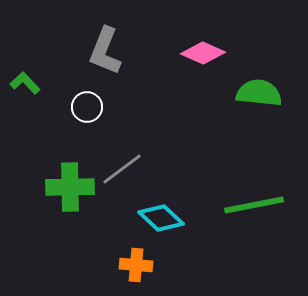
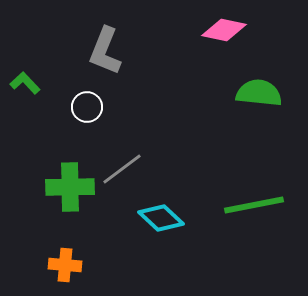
pink diamond: moved 21 px right, 23 px up; rotated 12 degrees counterclockwise
orange cross: moved 71 px left
